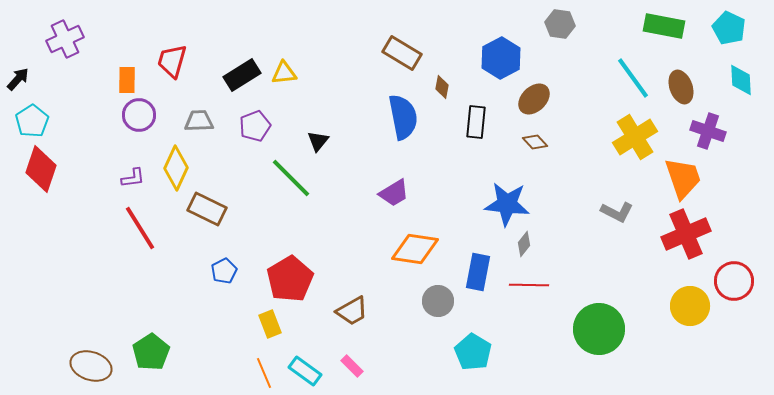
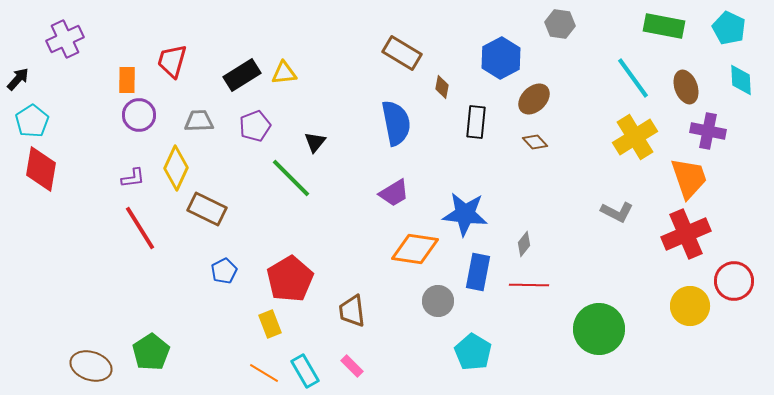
brown ellipse at (681, 87): moved 5 px right
blue semicircle at (403, 117): moved 7 px left, 6 px down
purple cross at (708, 131): rotated 8 degrees counterclockwise
black triangle at (318, 141): moved 3 px left, 1 px down
red diamond at (41, 169): rotated 9 degrees counterclockwise
orange trapezoid at (683, 178): moved 6 px right
blue star at (507, 204): moved 42 px left, 10 px down
brown trapezoid at (352, 311): rotated 112 degrees clockwise
cyan rectangle at (305, 371): rotated 24 degrees clockwise
orange line at (264, 373): rotated 36 degrees counterclockwise
